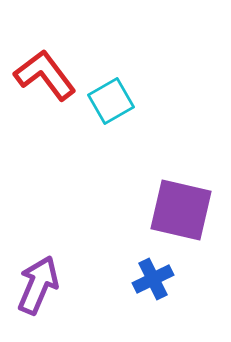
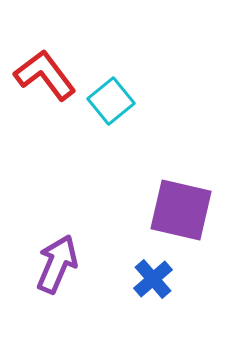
cyan square: rotated 9 degrees counterclockwise
blue cross: rotated 15 degrees counterclockwise
purple arrow: moved 19 px right, 21 px up
